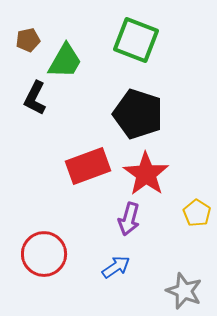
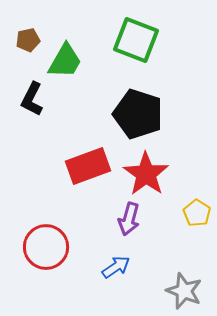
black L-shape: moved 3 px left, 1 px down
red circle: moved 2 px right, 7 px up
